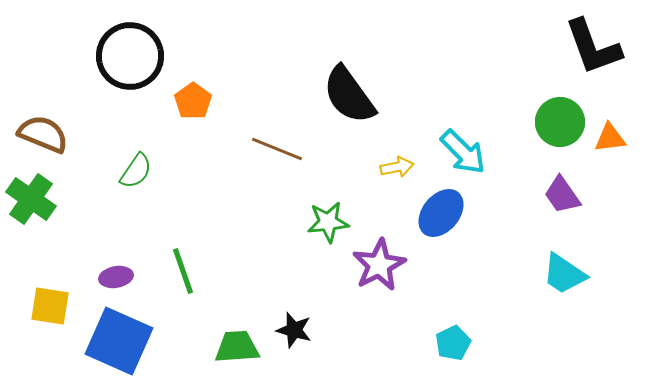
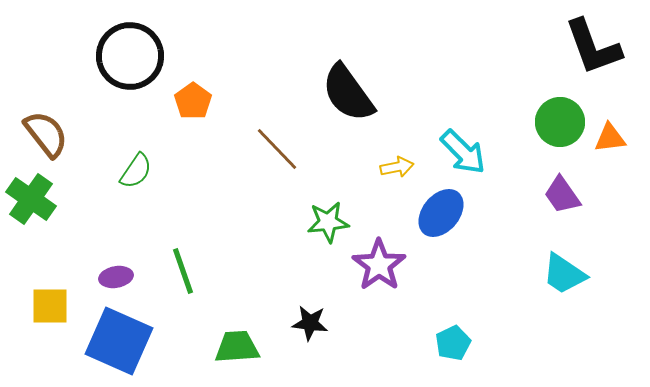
black semicircle: moved 1 px left, 2 px up
brown semicircle: moved 3 px right; rotated 30 degrees clockwise
brown line: rotated 24 degrees clockwise
purple star: rotated 8 degrees counterclockwise
yellow square: rotated 9 degrees counterclockwise
black star: moved 16 px right, 7 px up; rotated 9 degrees counterclockwise
